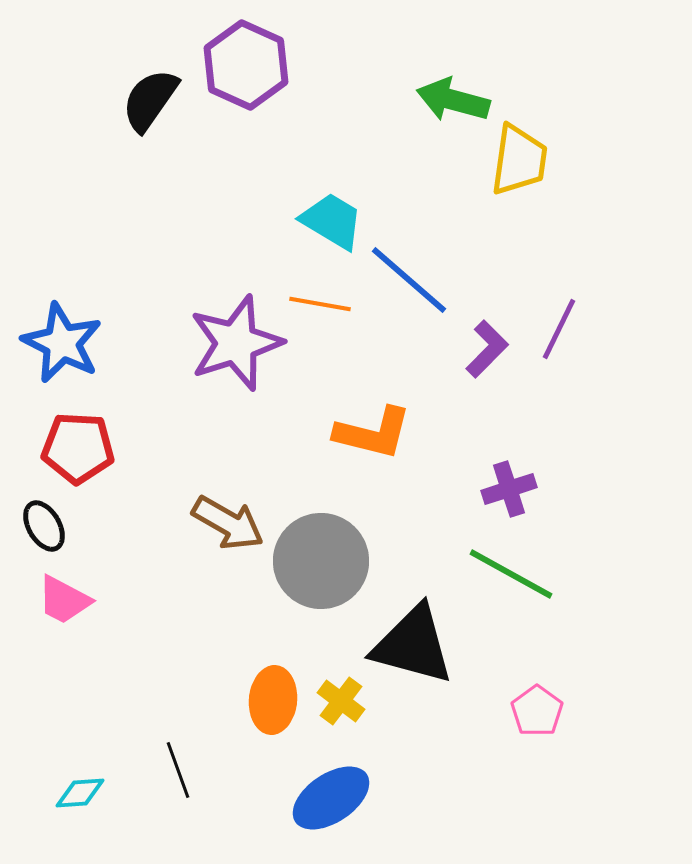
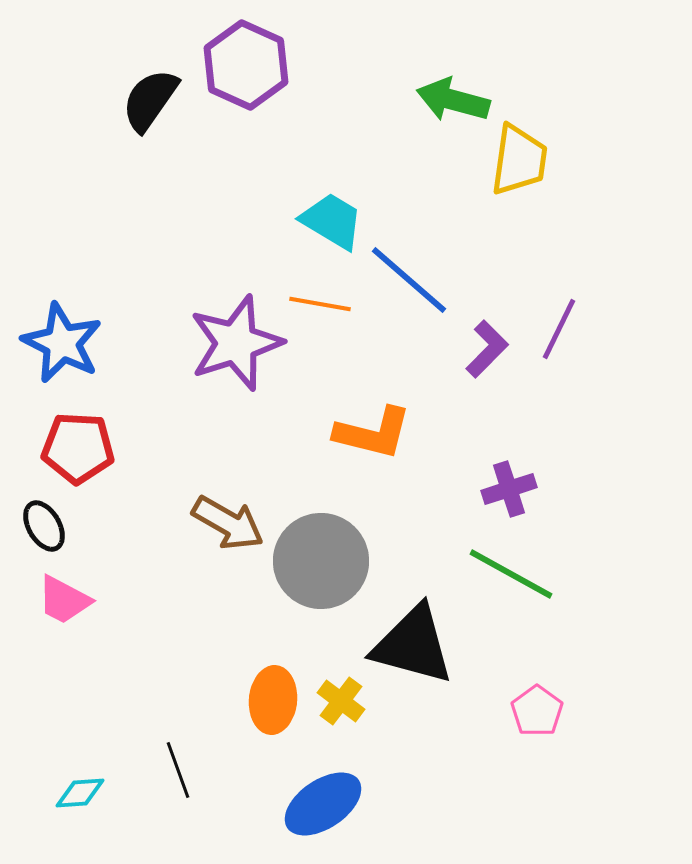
blue ellipse: moved 8 px left, 6 px down
